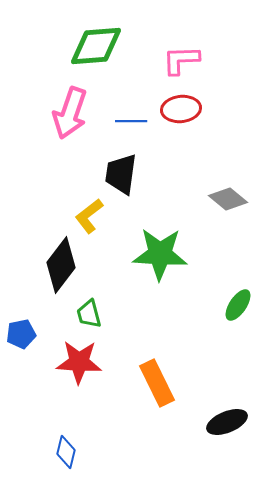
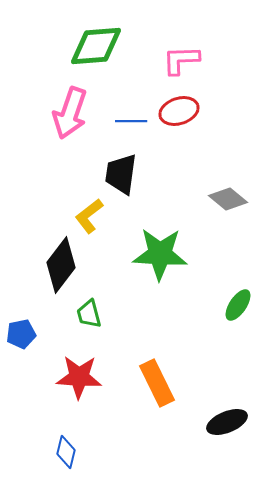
red ellipse: moved 2 px left, 2 px down; rotated 12 degrees counterclockwise
red star: moved 15 px down
